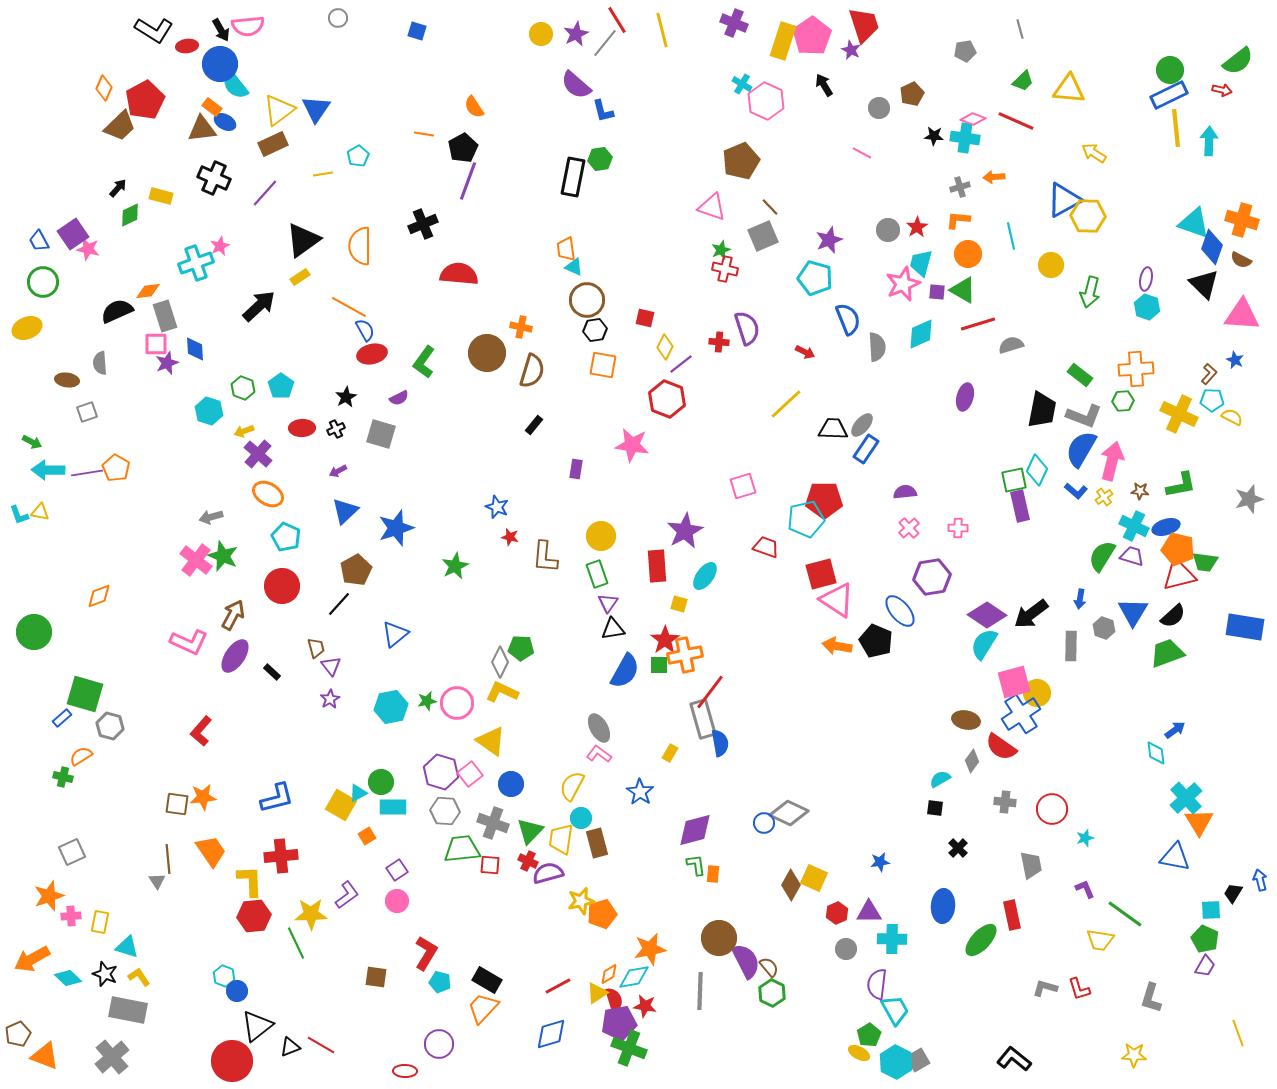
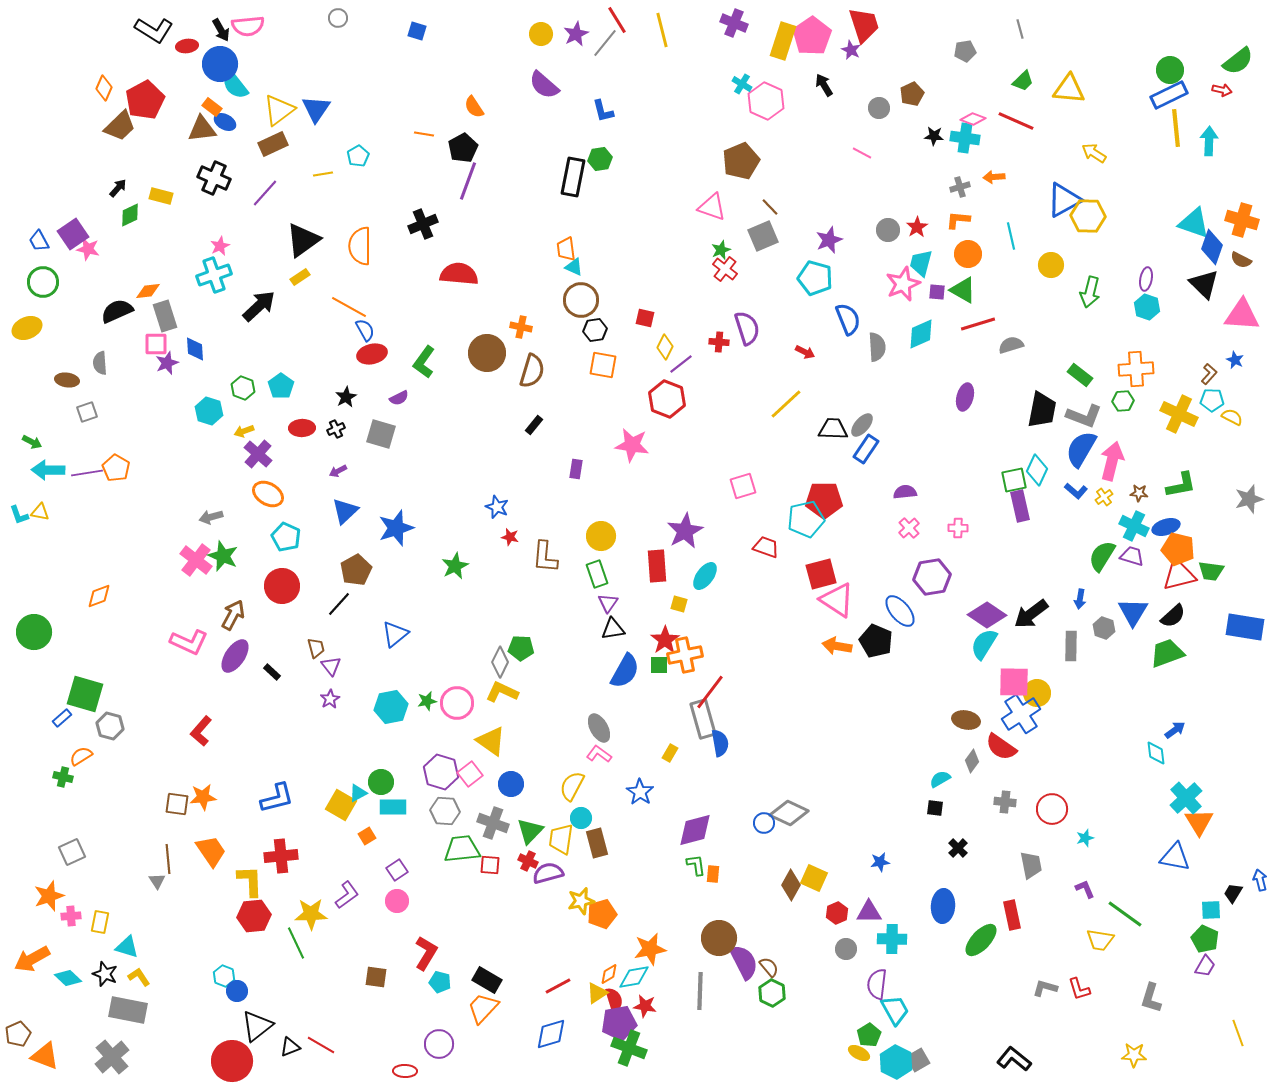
purple semicircle at (576, 85): moved 32 px left
cyan cross at (196, 263): moved 18 px right, 12 px down
red cross at (725, 269): rotated 25 degrees clockwise
brown circle at (587, 300): moved 6 px left
brown star at (1140, 491): moved 1 px left, 2 px down
green trapezoid at (1205, 562): moved 6 px right, 9 px down
pink square at (1014, 682): rotated 16 degrees clockwise
purple semicircle at (746, 961): moved 2 px left, 1 px down
